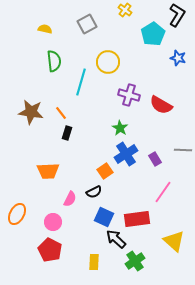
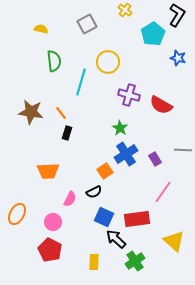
yellow semicircle: moved 4 px left
